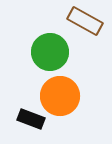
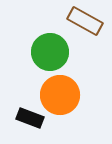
orange circle: moved 1 px up
black rectangle: moved 1 px left, 1 px up
